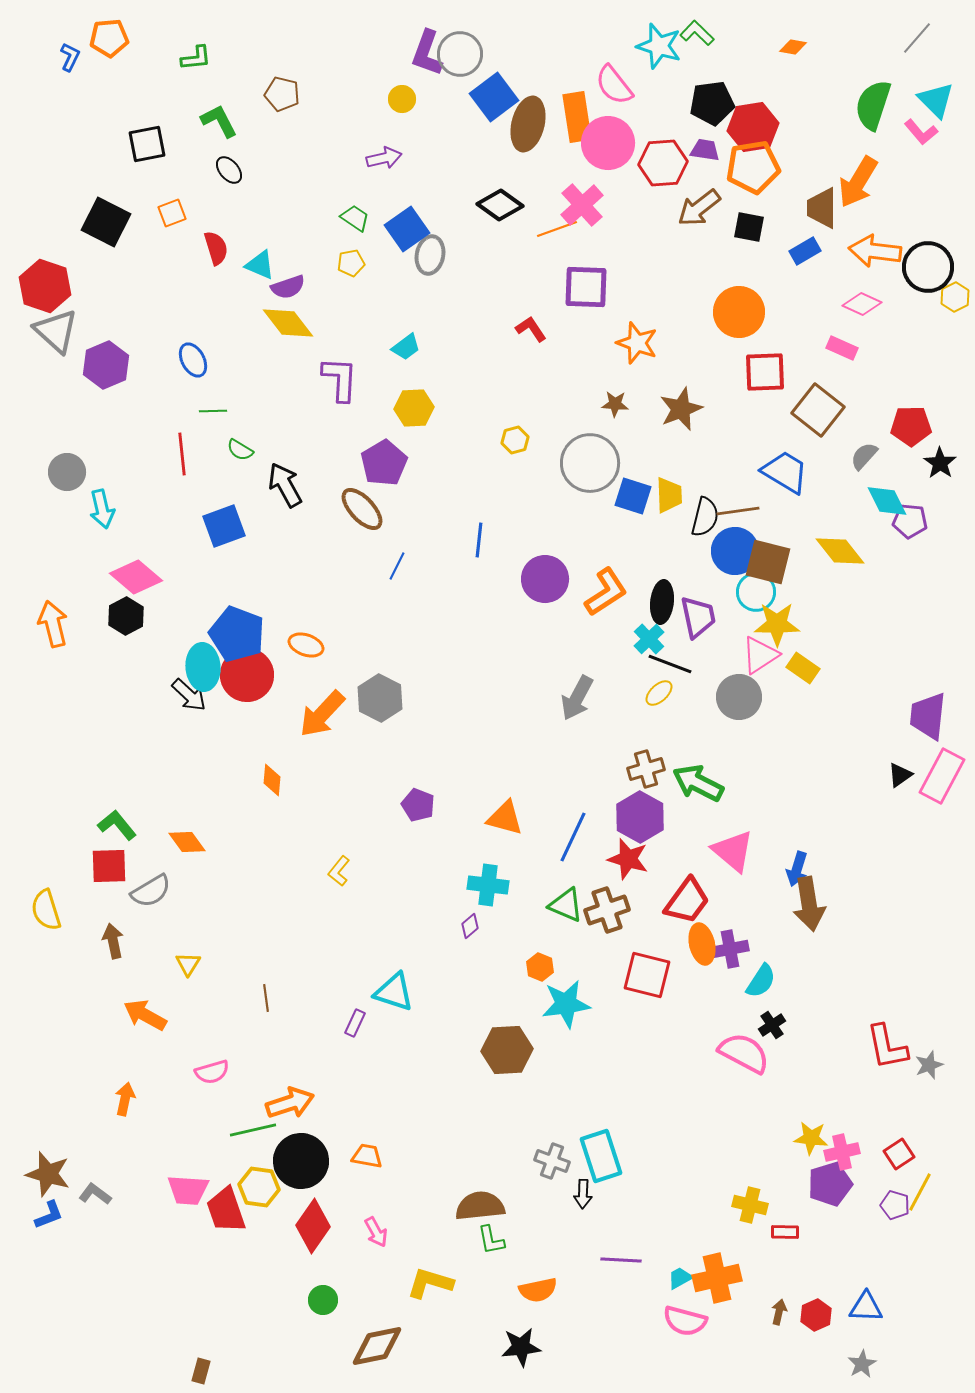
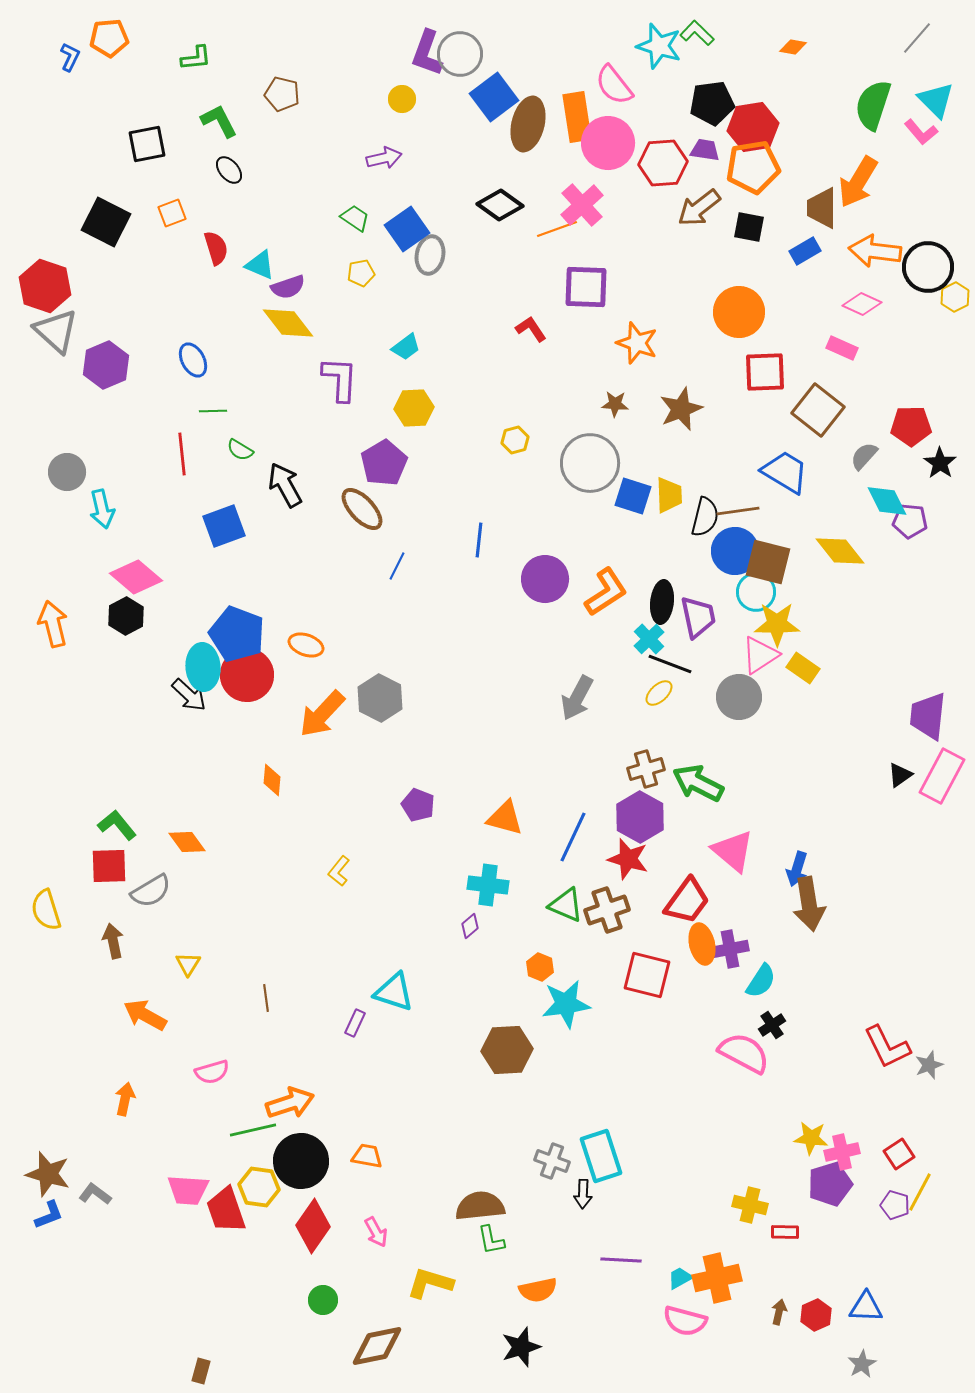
yellow pentagon at (351, 263): moved 10 px right, 10 px down
red L-shape at (887, 1047): rotated 15 degrees counterclockwise
black star at (521, 1347): rotated 12 degrees counterclockwise
